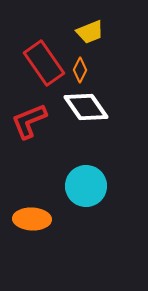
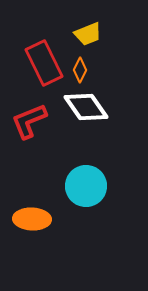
yellow trapezoid: moved 2 px left, 2 px down
red rectangle: rotated 9 degrees clockwise
